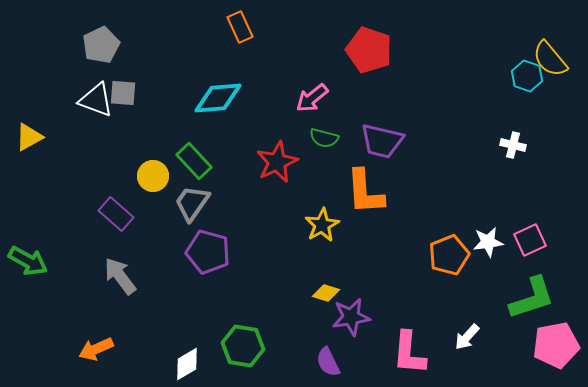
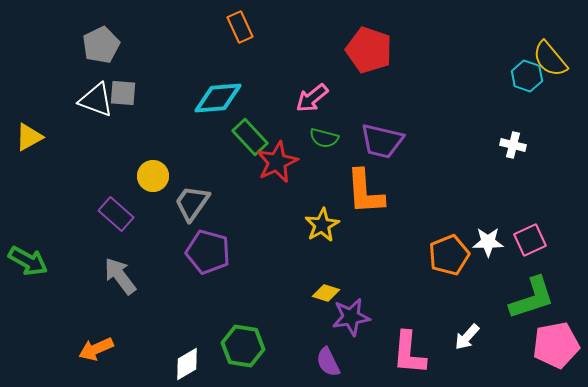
green rectangle: moved 56 px right, 24 px up
white star: rotated 8 degrees clockwise
